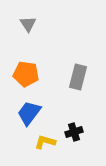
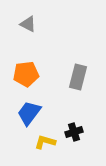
gray triangle: rotated 30 degrees counterclockwise
orange pentagon: rotated 15 degrees counterclockwise
